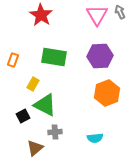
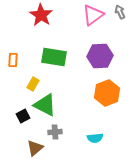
pink triangle: moved 4 px left; rotated 25 degrees clockwise
orange rectangle: rotated 16 degrees counterclockwise
